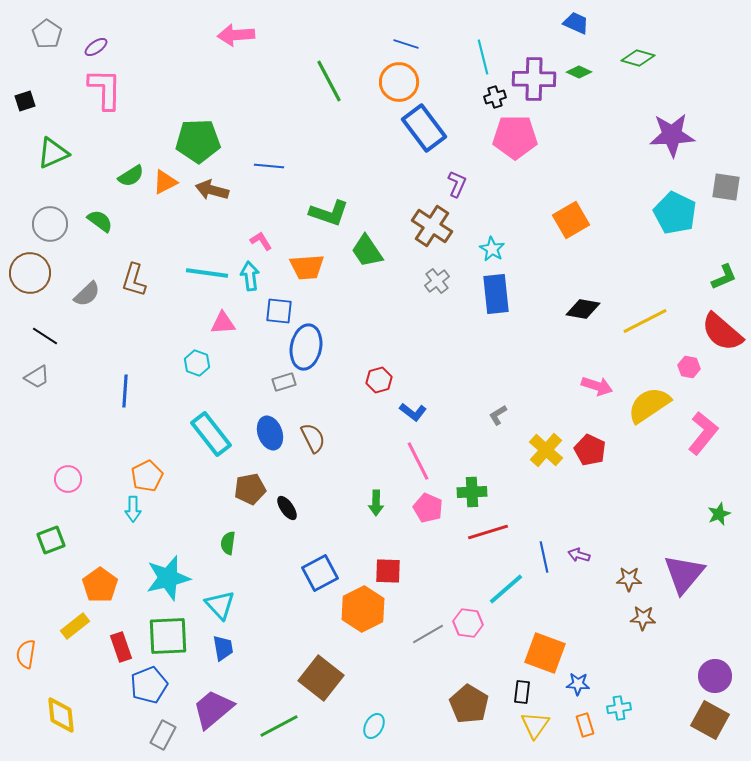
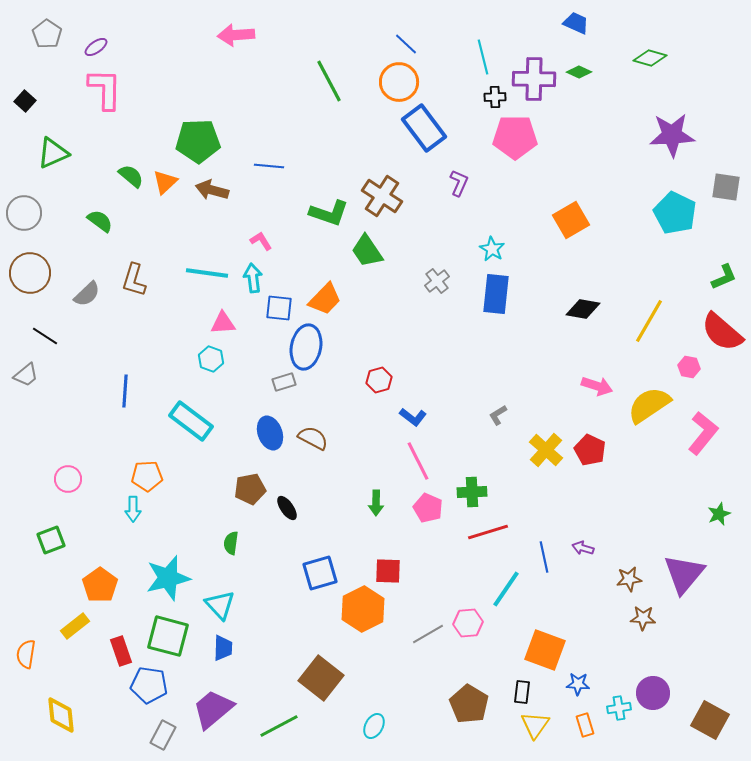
blue line at (406, 44): rotated 25 degrees clockwise
green diamond at (638, 58): moved 12 px right
black cross at (495, 97): rotated 15 degrees clockwise
black square at (25, 101): rotated 30 degrees counterclockwise
green semicircle at (131, 176): rotated 108 degrees counterclockwise
orange triangle at (165, 182): rotated 16 degrees counterclockwise
purple L-shape at (457, 184): moved 2 px right, 1 px up
gray circle at (50, 224): moved 26 px left, 11 px up
brown cross at (432, 226): moved 50 px left, 30 px up
orange trapezoid at (307, 267): moved 18 px right, 32 px down; rotated 42 degrees counterclockwise
cyan arrow at (250, 276): moved 3 px right, 2 px down
blue rectangle at (496, 294): rotated 12 degrees clockwise
blue square at (279, 311): moved 3 px up
yellow line at (645, 321): moved 4 px right; rotated 33 degrees counterclockwise
cyan hexagon at (197, 363): moved 14 px right, 4 px up
gray trapezoid at (37, 377): moved 11 px left, 2 px up; rotated 8 degrees counterclockwise
blue L-shape at (413, 412): moved 5 px down
cyan rectangle at (211, 434): moved 20 px left, 13 px up; rotated 15 degrees counterclockwise
brown semicircle at (313, 438): rotated 36 degrees counterclockwise
orange pentagon at (147, 476): rotated 24 degrees clockwise
green semicircle at (228, 543): moved 3 px right
purple arrow at (579, 555): moved 4 px right, 7 px up
blue square at (320, 573): rotated 12 degrees clockwise
brown star at (629, 579): rotated 10 degrees counterclockwise
cyan line at (506, 589): rotated 15 degrees counterclockwise
pink hexagon at (468, 623): rotated 12 degrees counterclockwise
green square at (168, 636): rotated 18 degrees clockwise
red rectangle at (121, 647): moved 4 px down
blue trapezoid at (223, 648): rotated 12 degrees clockwise
orange square at (545, 653): moved 3 px up
purple circle at (715, 676): moved 62 px left, 17 px down
blue pentagon at (149, 685): rotated 30 degrees clockwise
